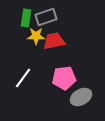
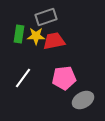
green rectangle: moved 7 px left, 16 px down
gray ellipse: moved 2 px right, 3 px down
